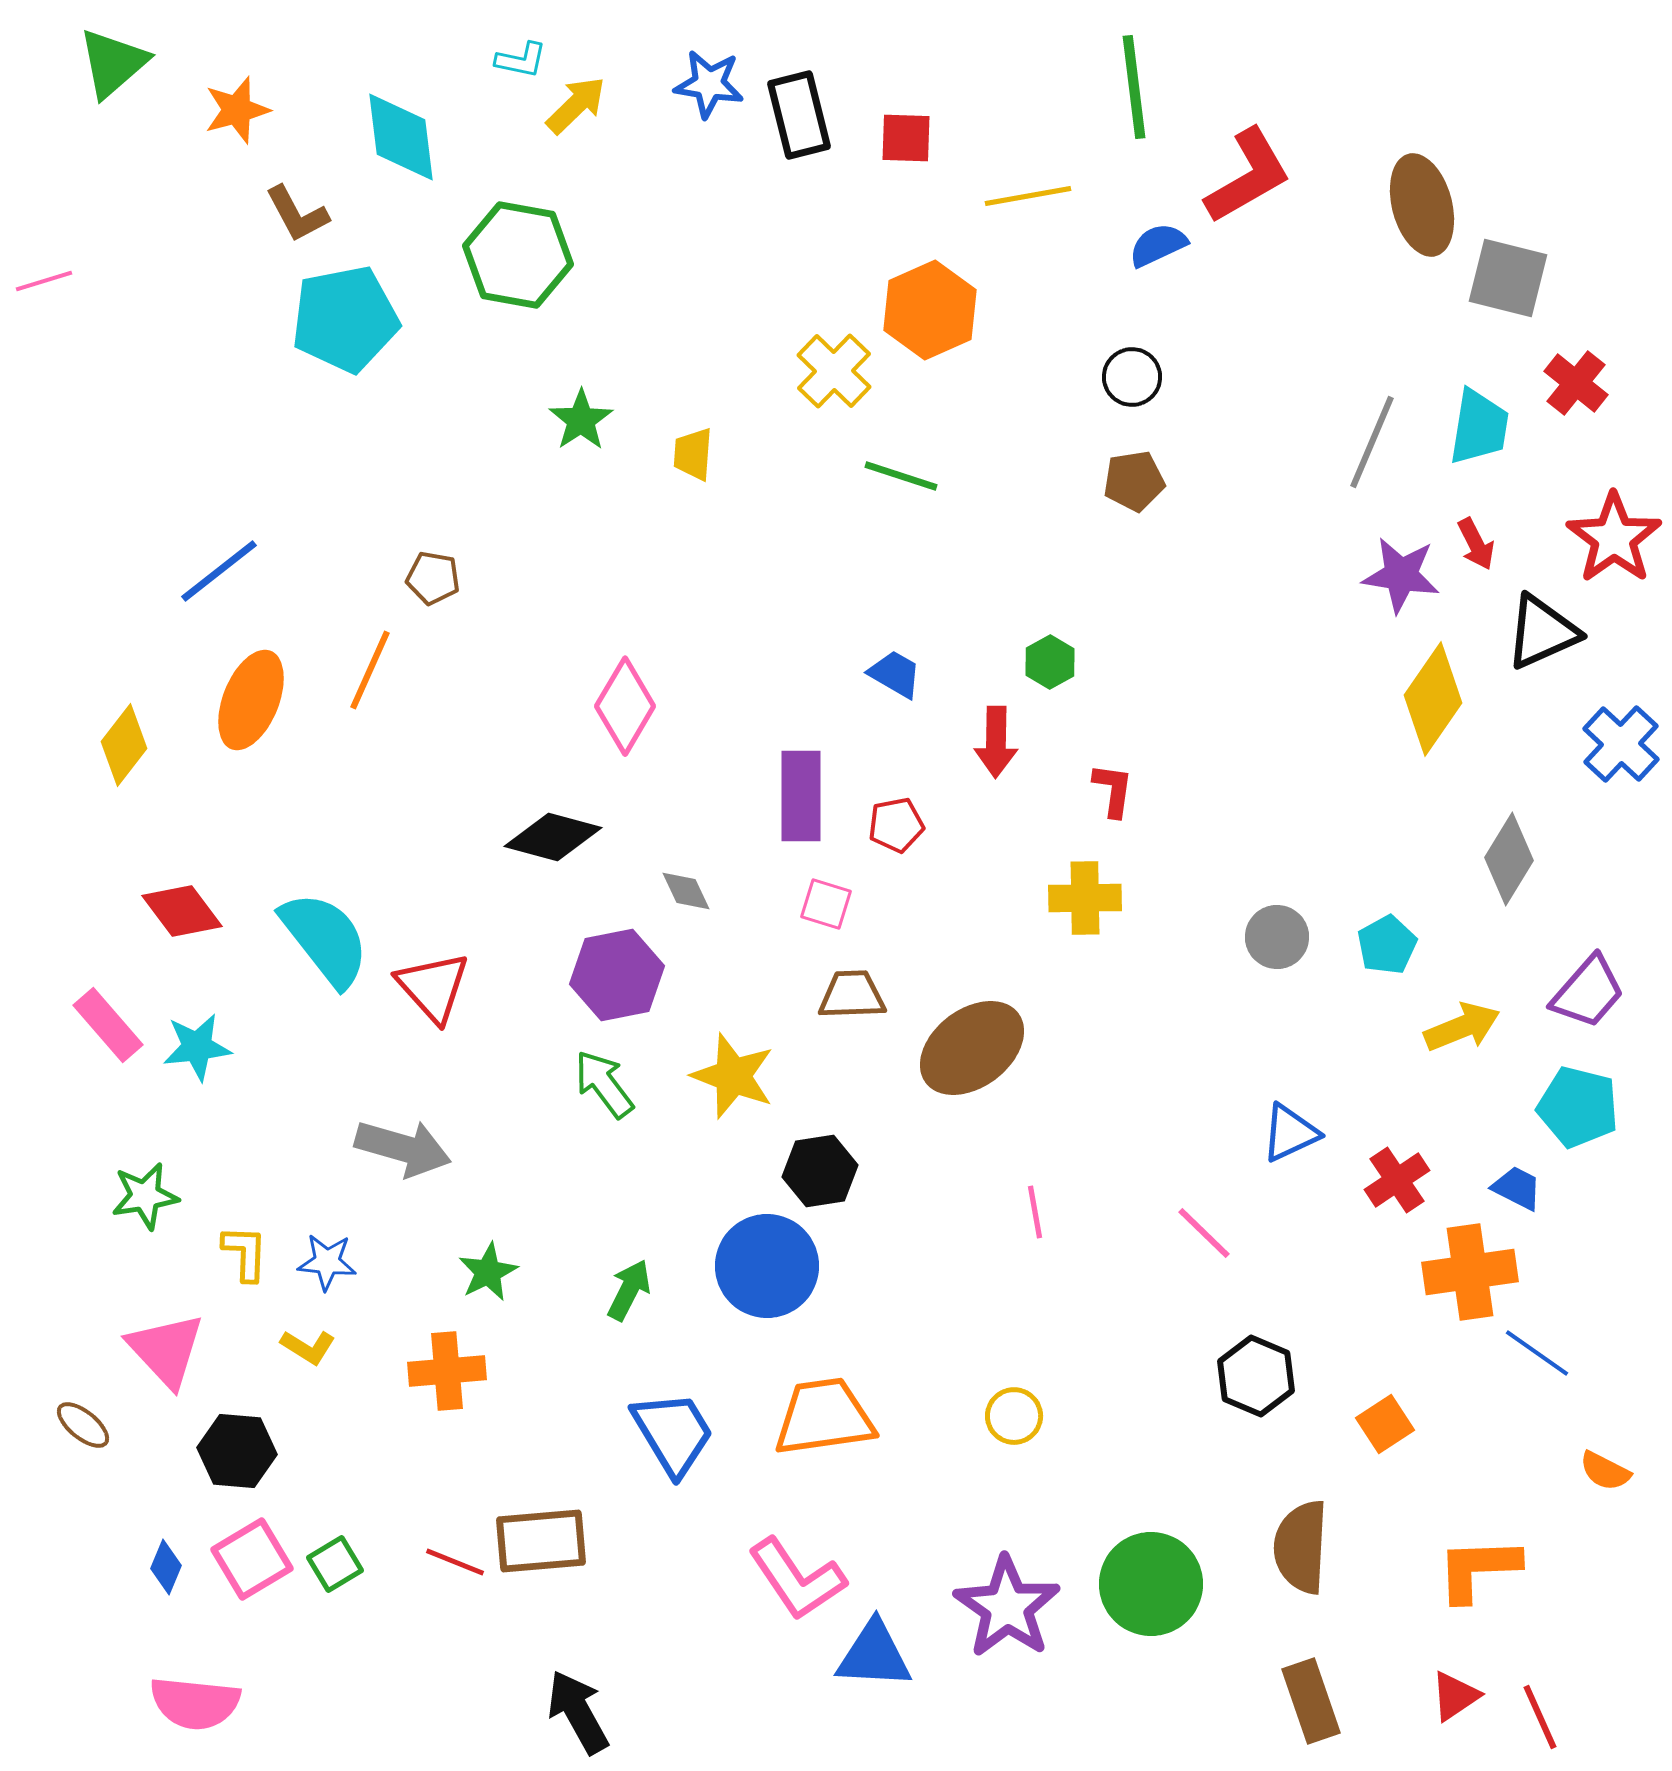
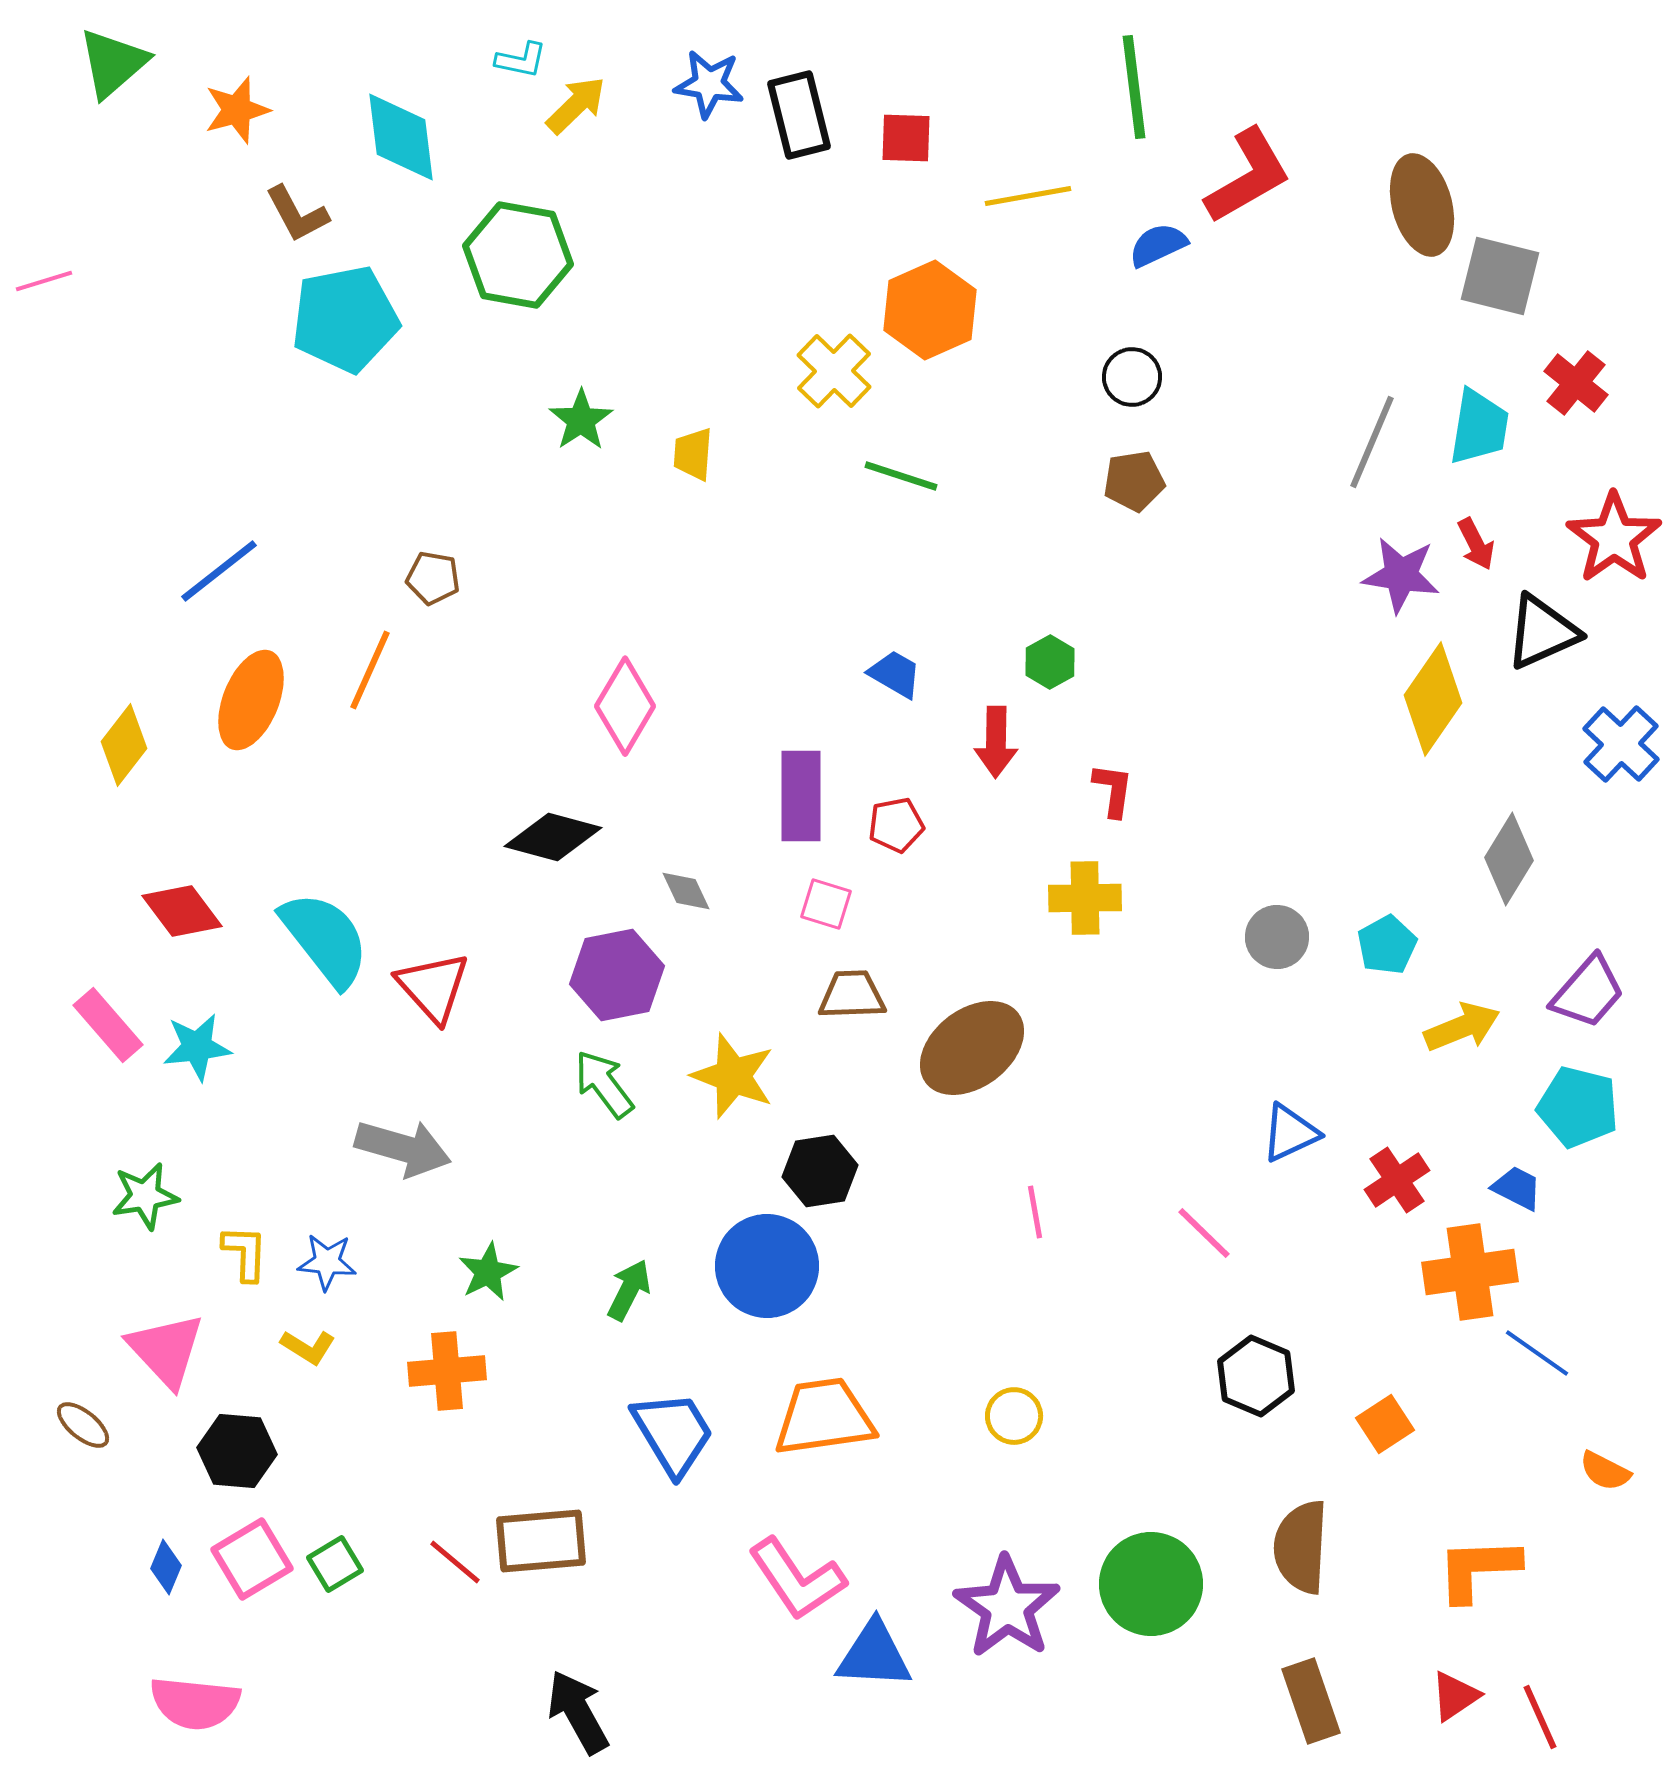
gray square at (1508, 278): moved 8 px left, 2 px up
red line at (455, 1562): rotated 18 degrees clockwise
